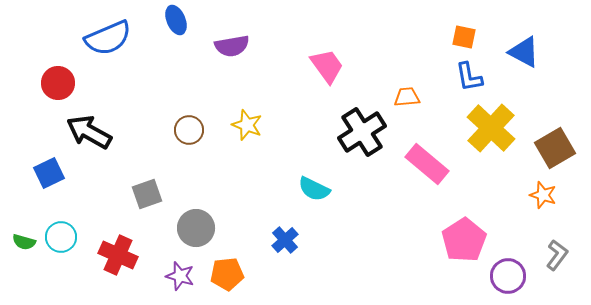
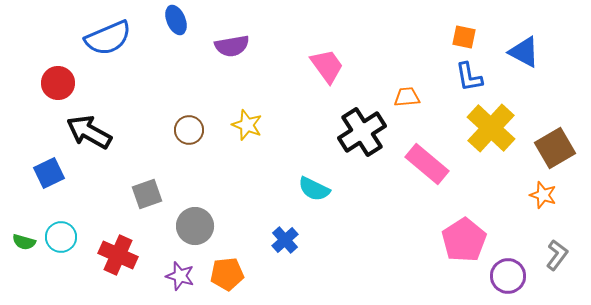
gray circle: moved 1 px left, 2 px up
